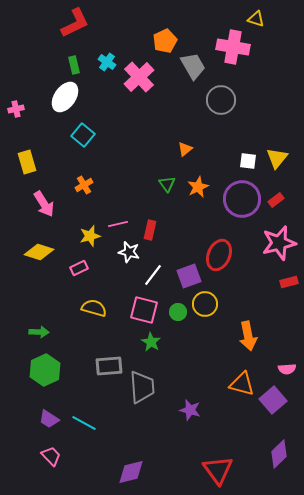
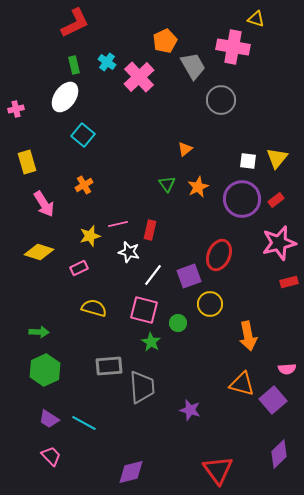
yellow circle at (205, 304): moved 5 px right
green circle at (178, 312): moved 11 px down
